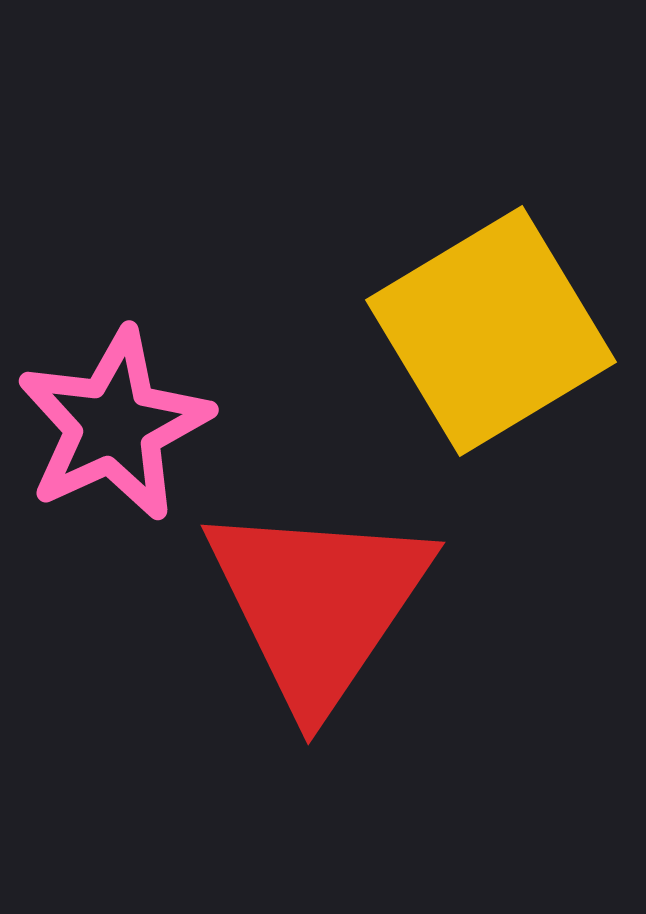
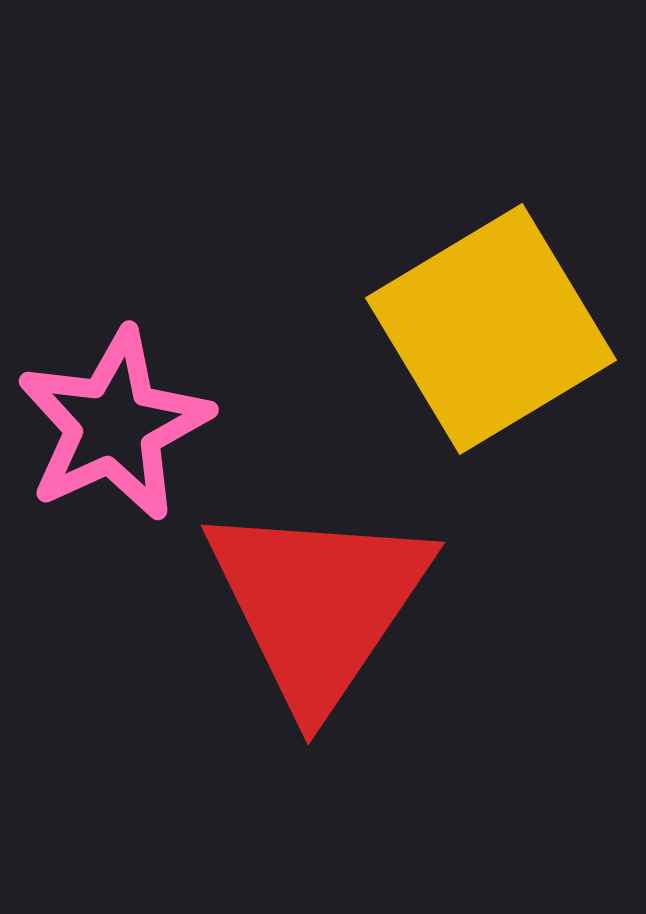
yellow square: moved 2 px up
